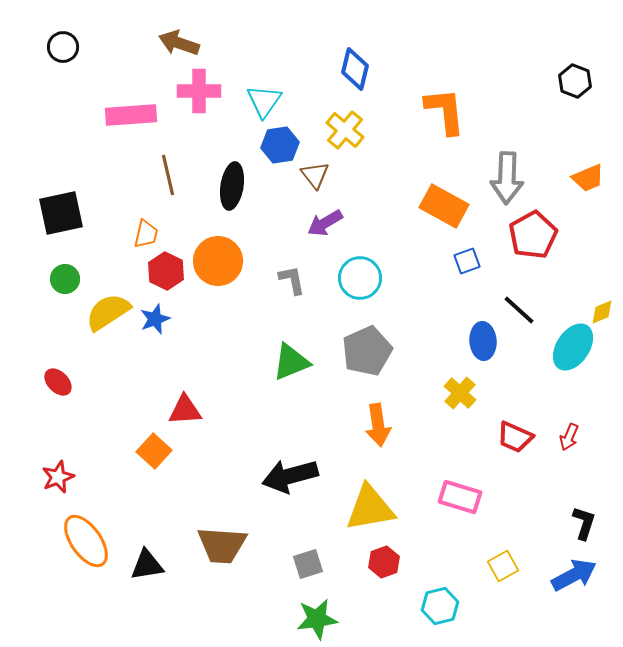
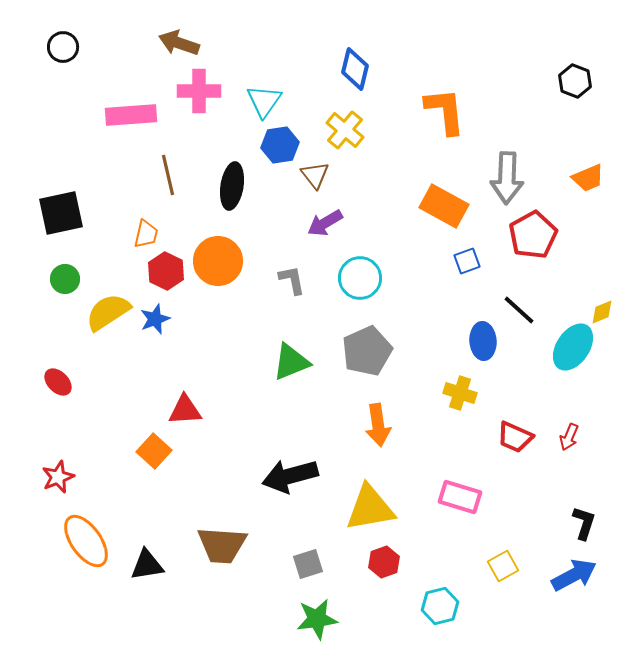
yellow cross at (460, 393): rotated 24 degrees counterclockwise
